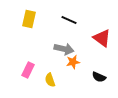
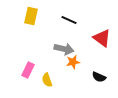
yellow rectangle: moved 2 px right, 3 px up
yellow semicircle: moved 3 px left
